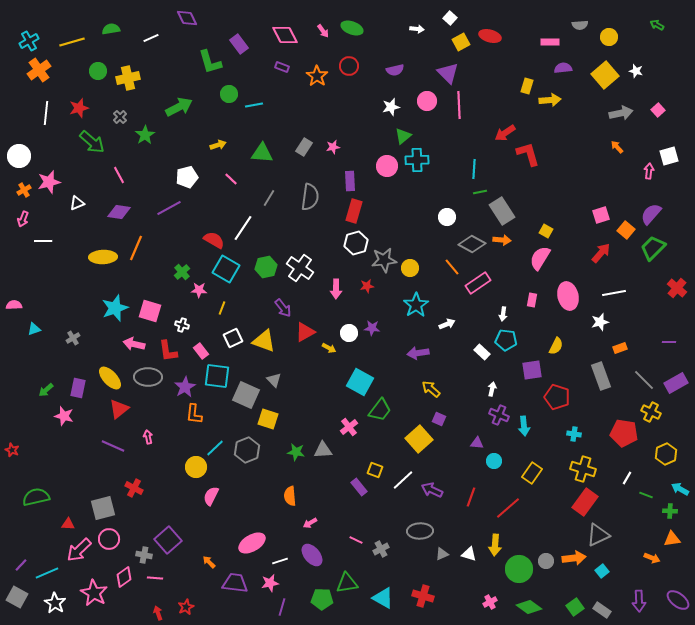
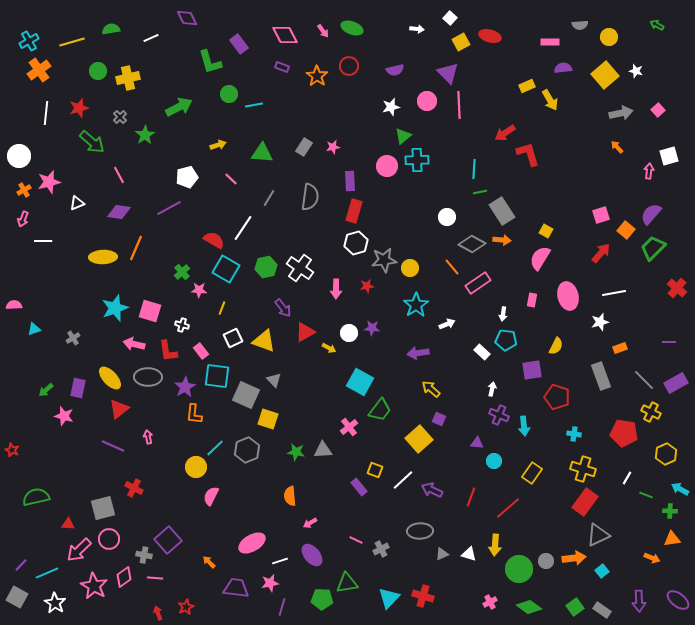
yellow rectangle at (527, 86): rotated 49 degrees clockwise
yellow arrow at (550, 100): rotated 65 degrees clockwise
purple trapezoid at (235, 583): moved 1 px right, 5 px down
pink star at (94, 593): moved 7 px up
cyan triangle at (383, 598): moved 6 px right; rotated 45 degrees clockwise
